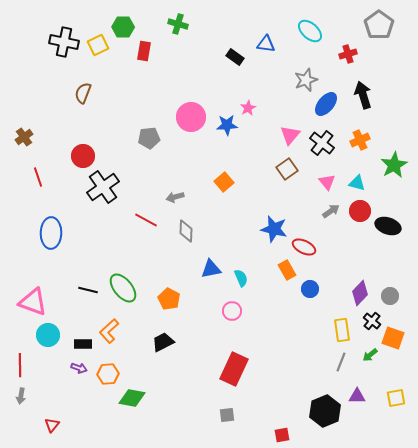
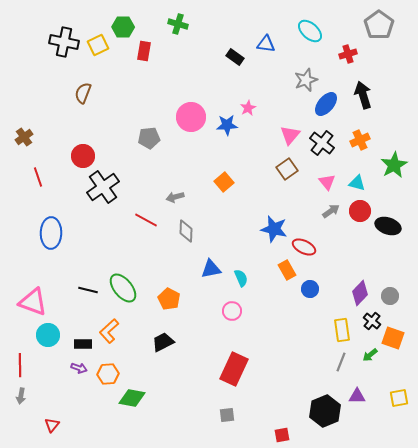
yellow square at (396, 398): moved 3 px right
